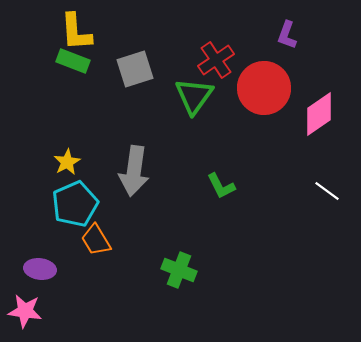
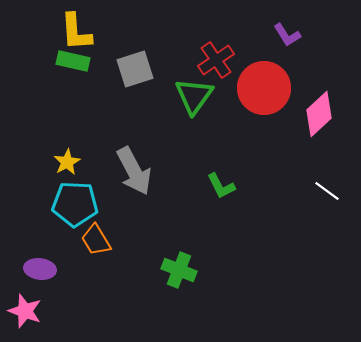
purple L-shape: rotated 52 degrees counterclockwise
green rectangle: rotated 8 degrees counterclockwise
pink diamond: rotated 9 degrees counterclockwise
gray arrow: rotated 36 degrees counterclockwise
cyan pentagon: rotated 27 degrees clockwise
pink star: rotated 12 degrees clockwise
